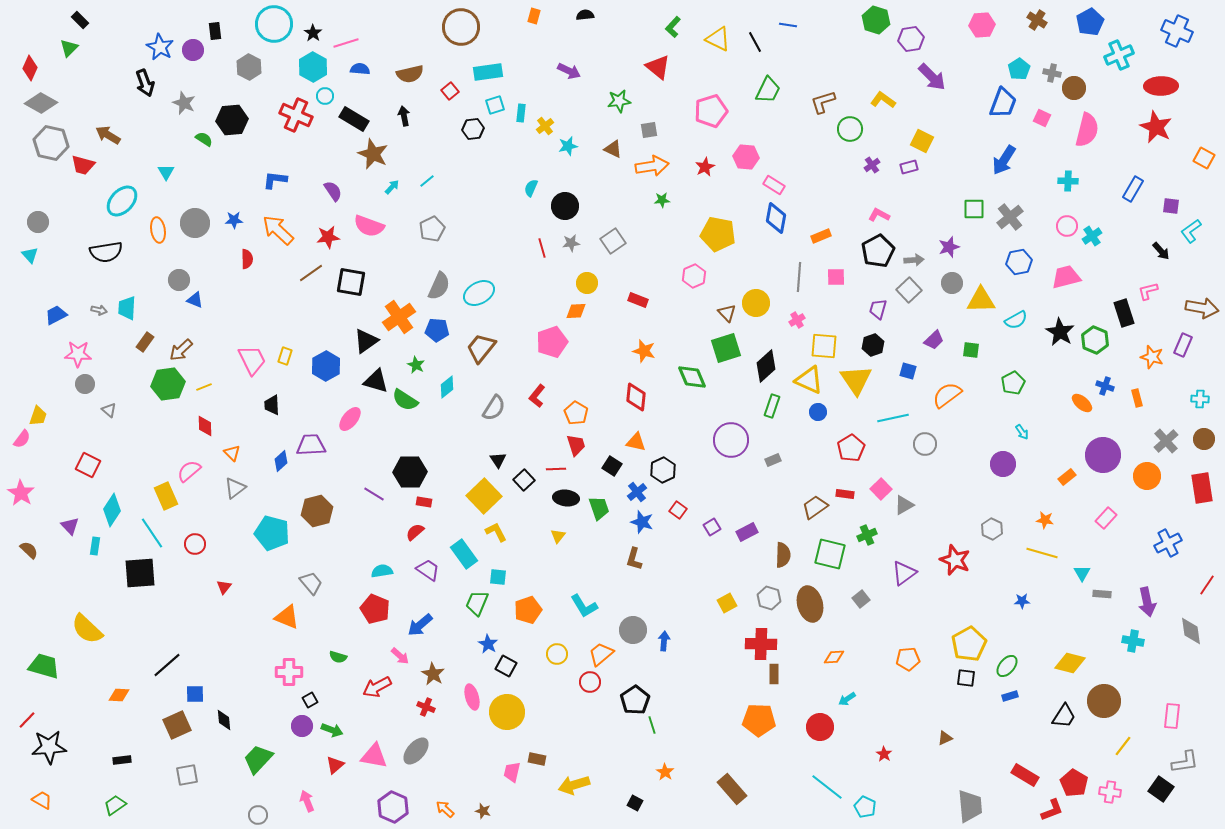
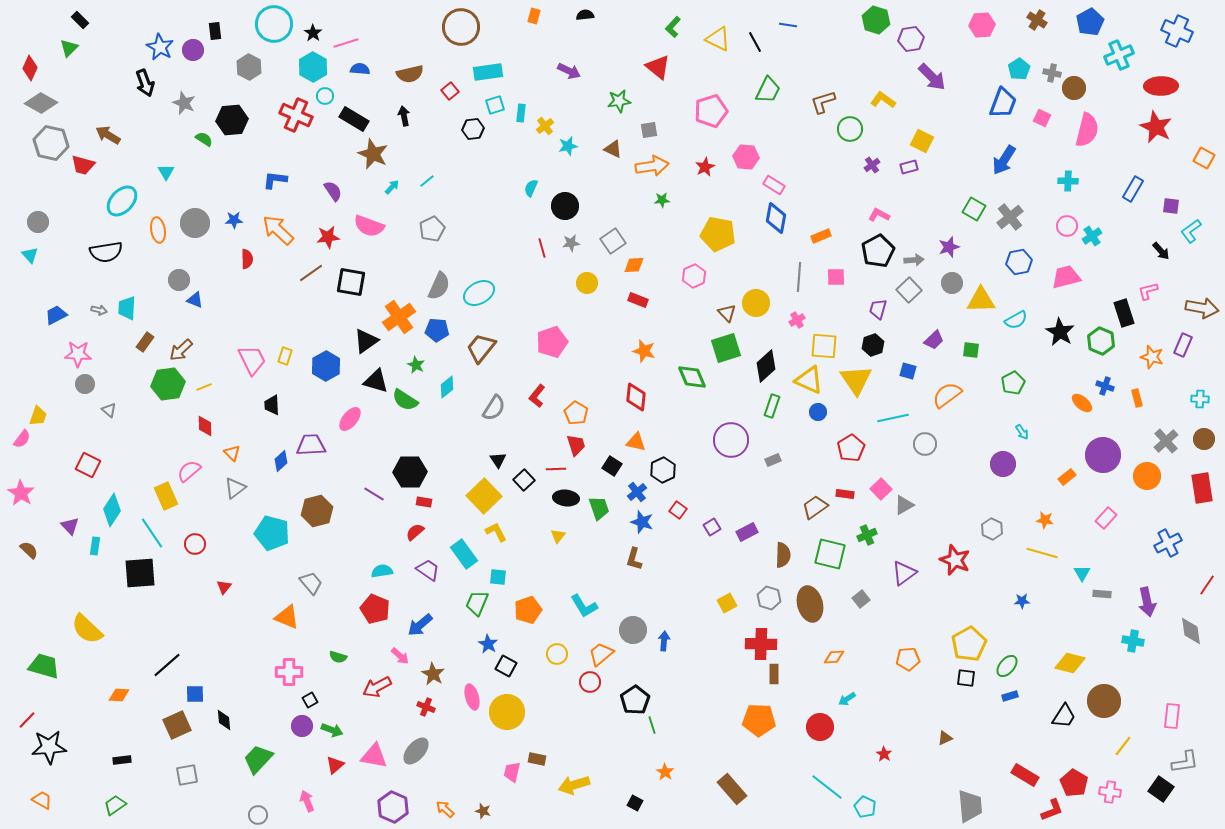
green square at (974, 209): rotated 30 degrees clockwise
orange diamond at (576, 311): moved 58 px right, 46 px up
green hexagon at (1095, 340): moved 6 px right, 1 px down
